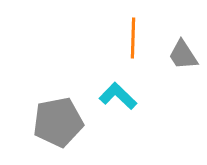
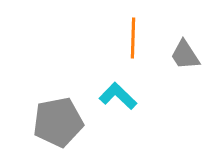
gray trapezoid: moved 2 px right
